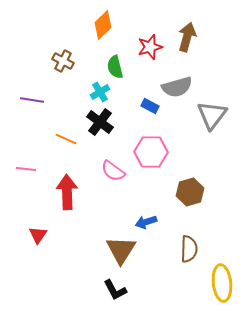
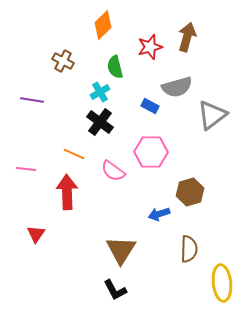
gray triangle: rotated 16 degrees clockwise
orange line: moved 8 px right, 15 px down
blue arrow: moved 13 px right, 8 px up
red triangle: moved 2 px left, 1 px up
